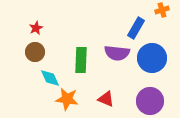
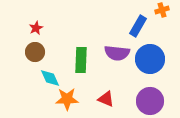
blue rectangle: moved 2 px right, 2 px up
blue circle: moved 2 px left, 1 px down
orange star: rotated 10 degrees counterclockwise
